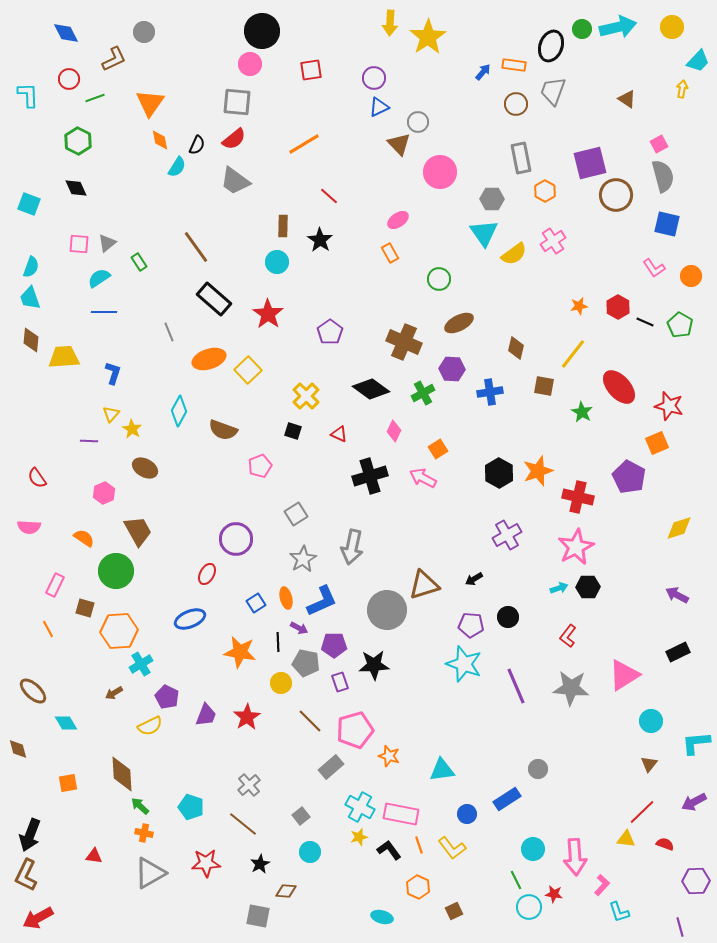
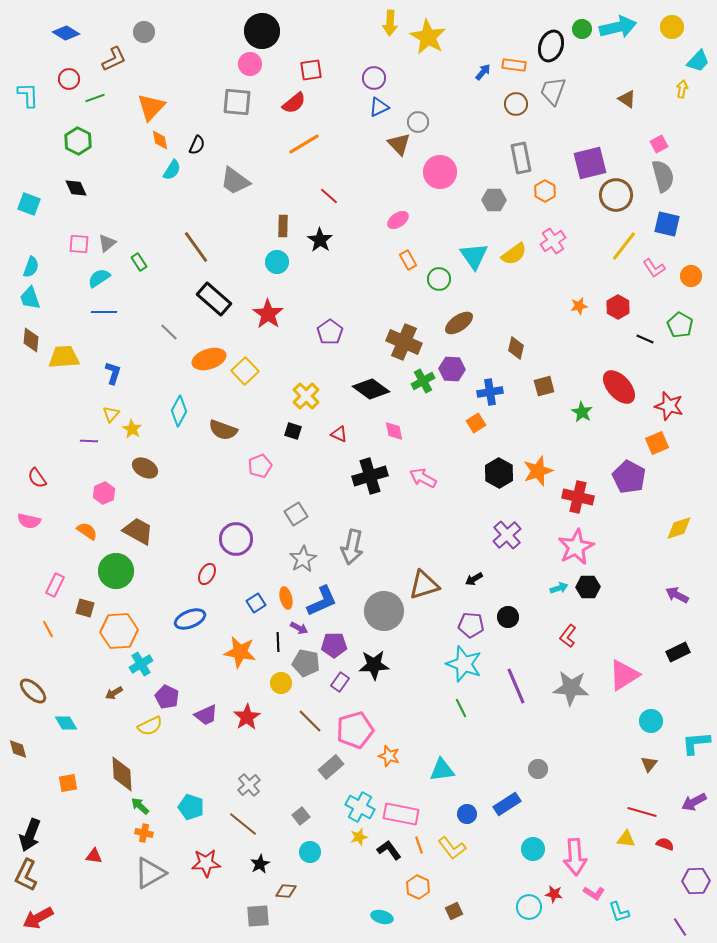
blue diamond at (66, 33): rotated 32 degrees counterclockwise
yellow star at (428, 37): rotated 9 degrees counterclockwise
orange triangle at (150, 103): moved 1 px right, 4 px down; rotated 8 degrees clockwise
red semicircle at (234, 139): moved 60 px right, 36 px up
cyan semicircle at (177, 167): moved 5 px left, 3 px down
gray hexagon at (492, 199): moved 2 px right, 1 px down
cyan triangle at (484, 233): moved 10 px left, 23 px down
orange rectangle at (390, 253): moved 18 px right, 7 px down
black line at (645, 322): moved 17 px down
brown ellipse at (459, 323): rotated 8 degrees counterclockwise
gray line at (169, 332): rotated 24 degrees counterclockwise
yellow line at (573, 354): moved 51 px right, 108 px up
yellow square at (248, 370): moved 3 px left, 1 px down
brown square at (544, 386): rotated 25 degrees counterclockwise
green cross at (423, 393): moved 12 px up
pink diamond at (394, 431): rotated 35 degrees counterclockwise
orange square at (438, 449): moved 38 px right, 26 px up
pink semicircle at (29, 527): moved 6 px up; rotated 10 degrees clockwise
brown trapezoid at (138, 531): rotated 32 degrees counterclockwise
purple cross at (507, 535): rotated 12 degrees counterclockwise
orange semicircle at (84, 538): moved 3 px right, 7 px up
gray circle at (387, 610): moved 3 px left, 1 px down
purple rectangle at (340, 682): rotated 54 degrees clockwise
purple trapezoid at (206, 715): rotated 45 degrees clockwise
blue rectangle at (507, 799): moved 5 px down
red line at (642, 812): rotated 60 degrees clockwise
green line at (516, 880): moved 55 px left, 172 px up
pink L-shape at (602, 885): moved 8 px left, 8 px down; rotated 80 degrees clockwise
gray square at (258, 916): rotated 15 degrees counterclockwise
purple line at (680, 927): rotated 18 degrees counterclockwise
